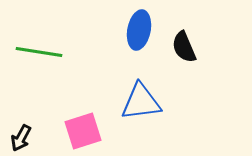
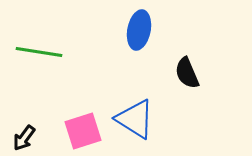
black semicircle: moved 3 px right, 26 px down
blue triangle: moved 6 px left, 17 px down; rotated 39 degrees clockwise
black arrow: moved 3 px right; rotated 8 degrees clockwise
